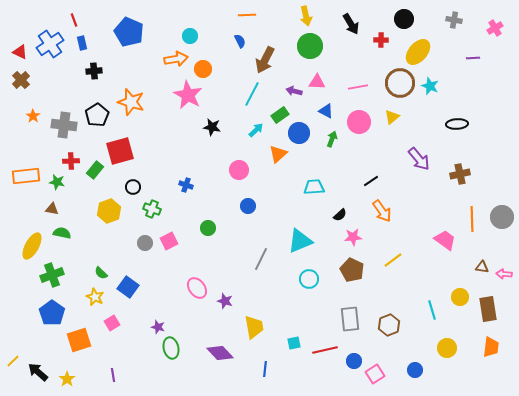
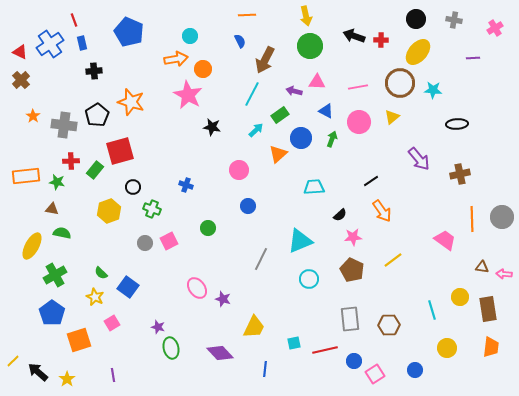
black circle at (404, 19): moved 12 px right
black arrow at (351, 24): moved 3 px right, 12 px down; rotated 140 degrees clockwise
cyan star at (430, 86): moved 3 px right, 4 px down; rotated 18 degrees counterclockwise
blue circle at (299, 133): moved 2 px right, 5 px down
green cross at (52, 275): moved 3 px right; rotated 10 degrees counterclockwise
purple star at (225, 301): moved 2 px left, 2 px up
brown hexagon at (389, 325): rotated 20 degrees clockwise
yellow trapezoid at (254, 327): rotated 35 degrees clockwise
